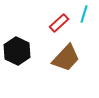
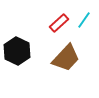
cyan line: moved 6 px down; rotated 18 degrees clockwise
